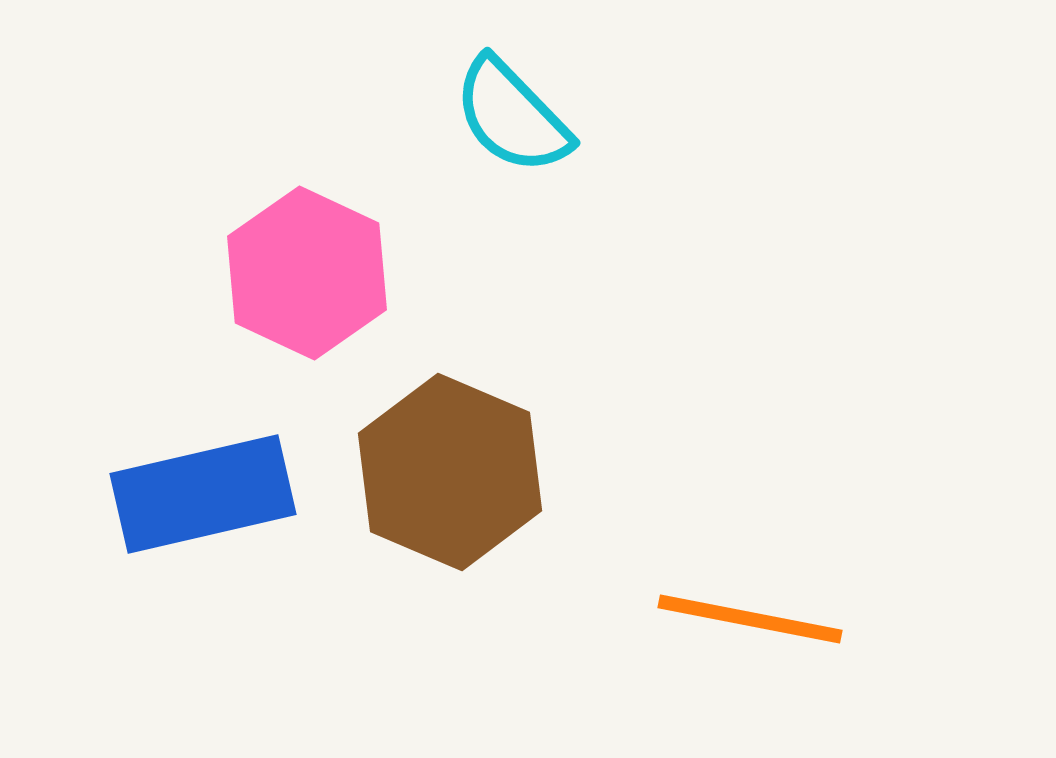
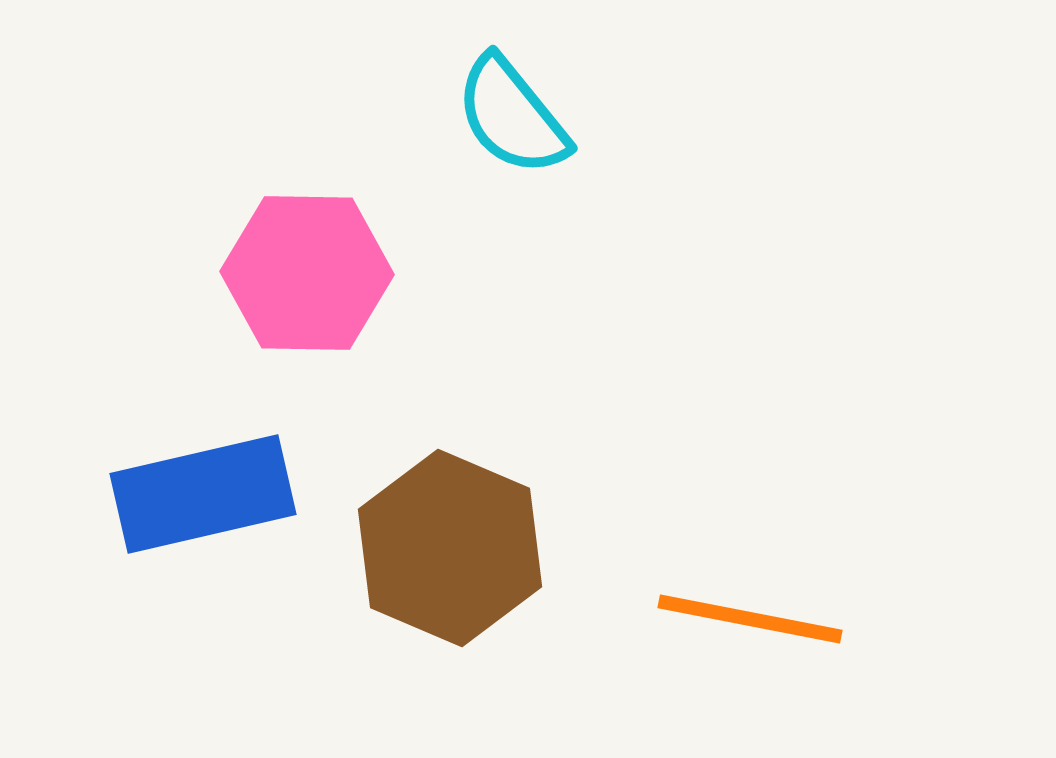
cyan semicircle: rotated 5 degrees clockwise
pink hexagon: rotated 24 degrees counterclockwise
brown hexagon: moved 76 px down
